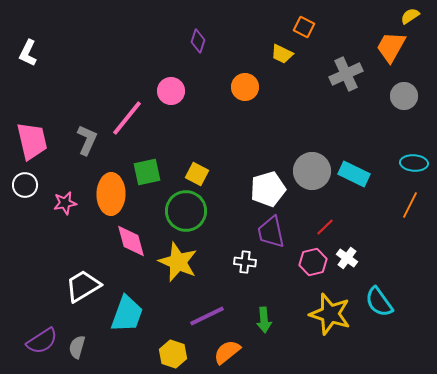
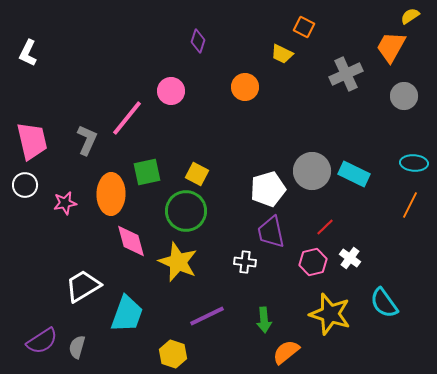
white cross at (347, 258): moved 3 px right
cyan semicircle at (379, 302): moved 5 px right, 1 px down
orange semicircle at (227, 352): moved 59 px right
